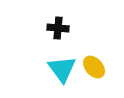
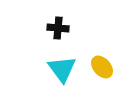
yellow ellipse: moved 8 px right
